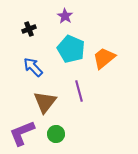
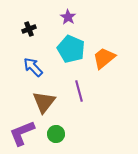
purple star: moved 3 px right, 1 px down
brown triangle: moved 1 px left
